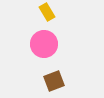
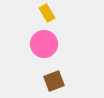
yellow rectangle: moved 1 px down
